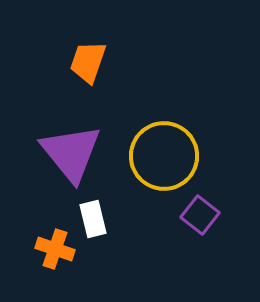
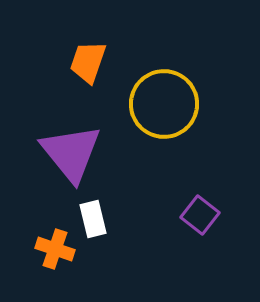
yellow circle: moved 52 px up
